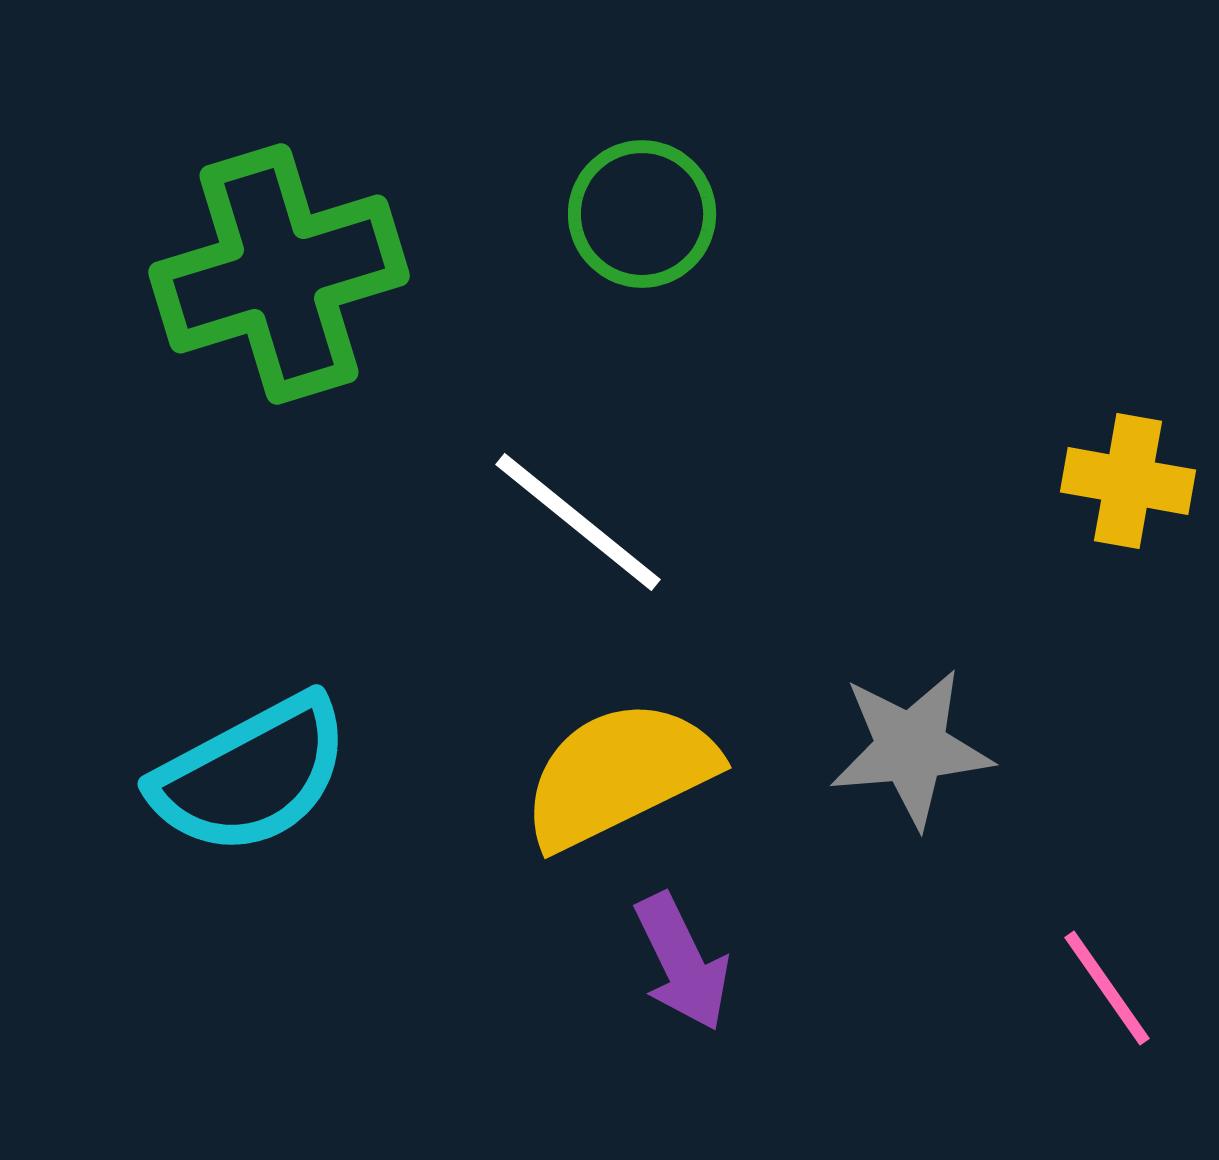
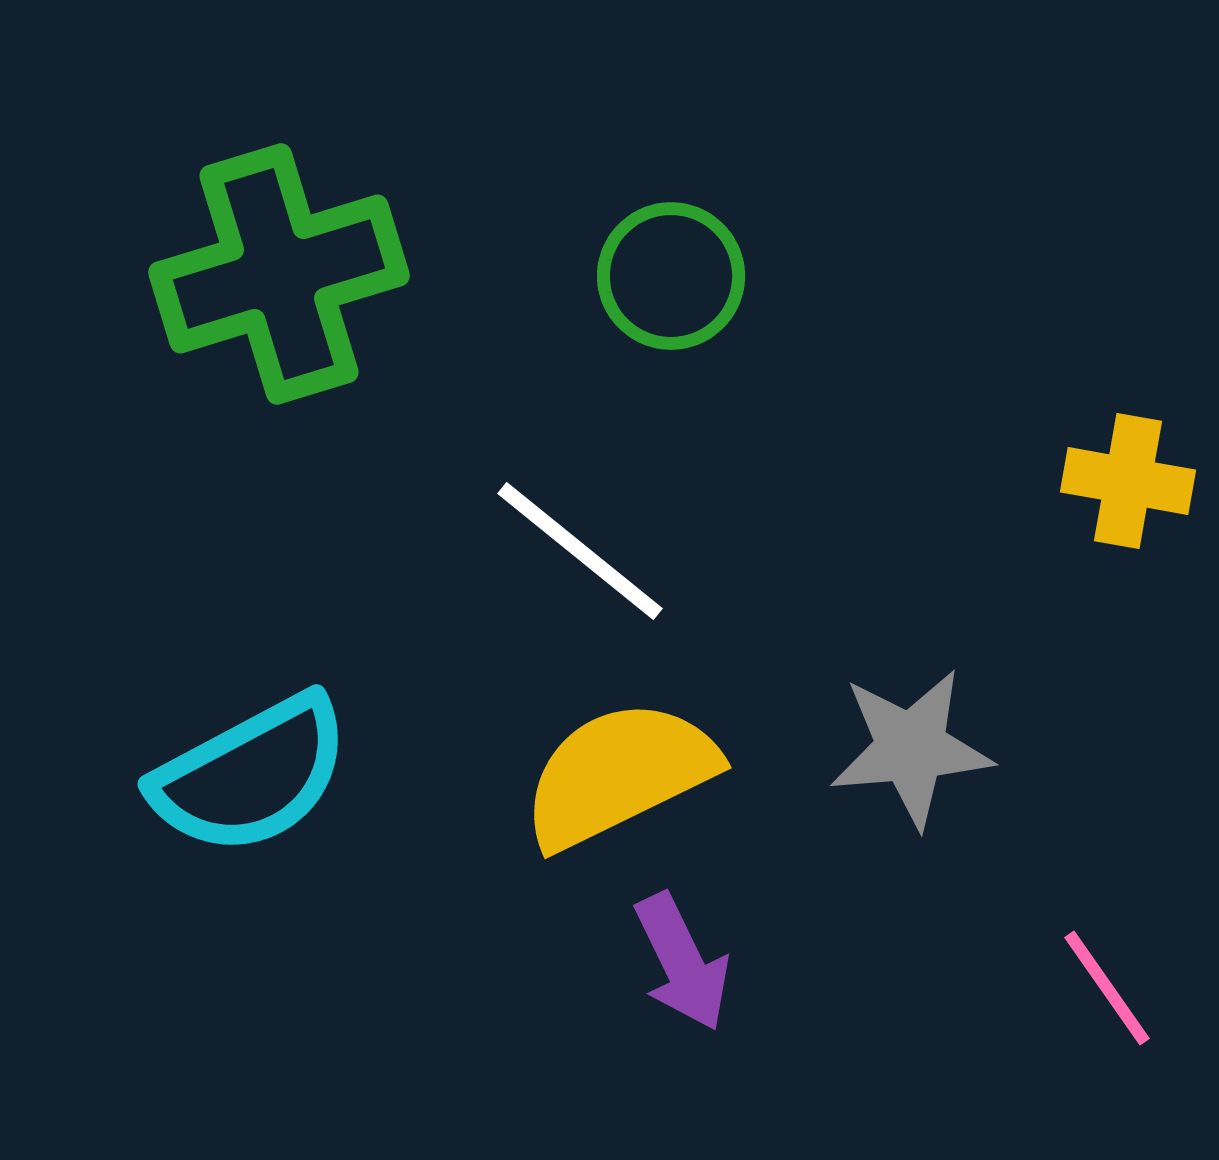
green circle: moved 29 px right, 62 px down
white line: moved 2 px right, 29 px down
